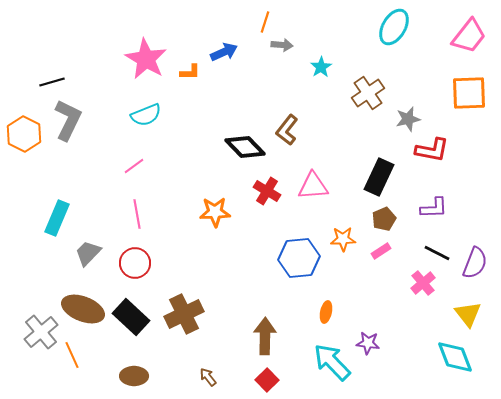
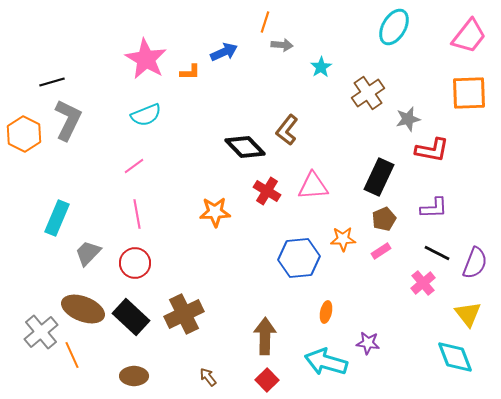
cyan arrow at (332, 362): moved 6 px left; rotated 30 degrees counterclockwise
